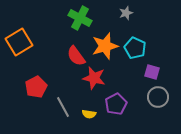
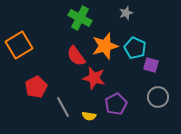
orange square: moved 3 px down
purple square: moved 1 px left, 7 px up
yellow semicircle: moved 2 px down
